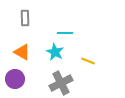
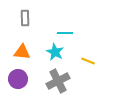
orange triangle: rotated 24 degrees counterclockwise
purple circle: moved 3 px right
gray cross: moved 3 px left, 2 px up
